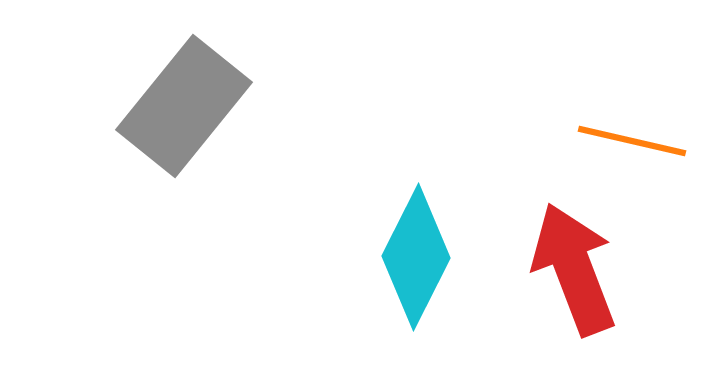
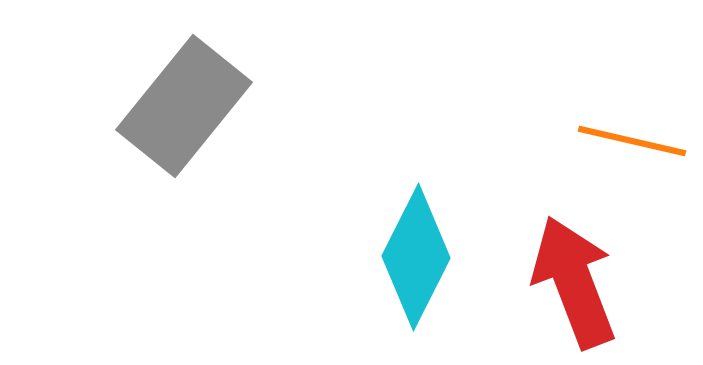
red arrow: moved 13 px down
